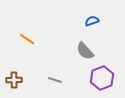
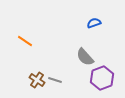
blue semicircle: moved 2 px right, 2 px down
orange line: moved 2 px left, 2 px down
gray semicircle: moved 6 px down
brown cross: moved 23 px right; rotated 35 degrees clockwise
